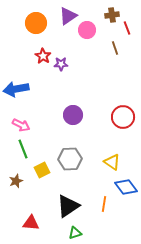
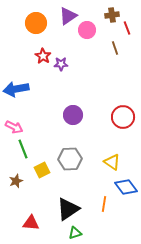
pink arrow: moved 7 px left, 2 px down
black triangle: moved 3 px down
